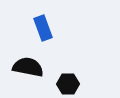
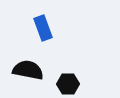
black semicircle: moved 3 px down
